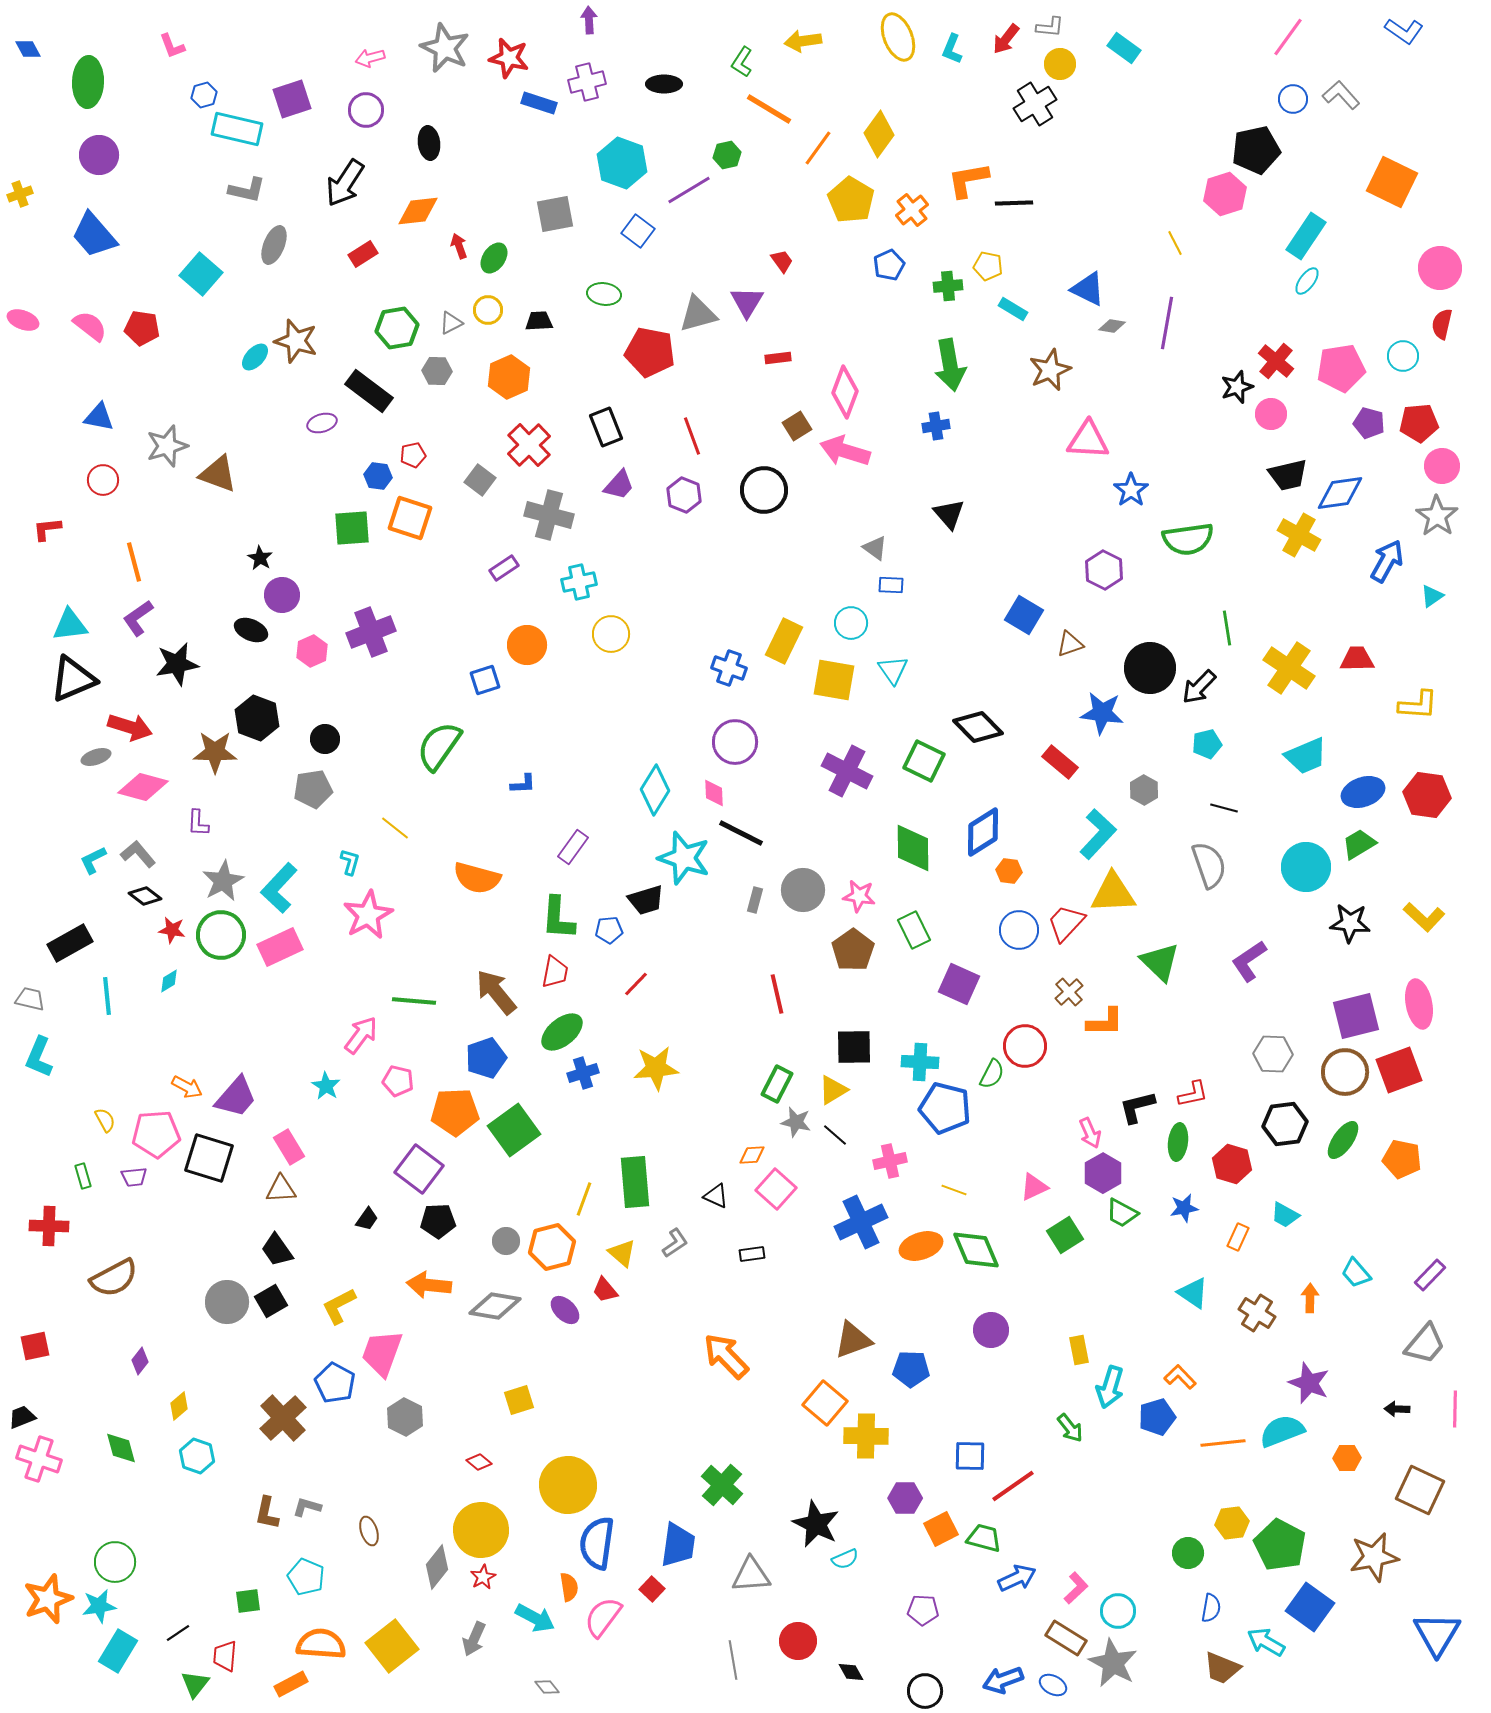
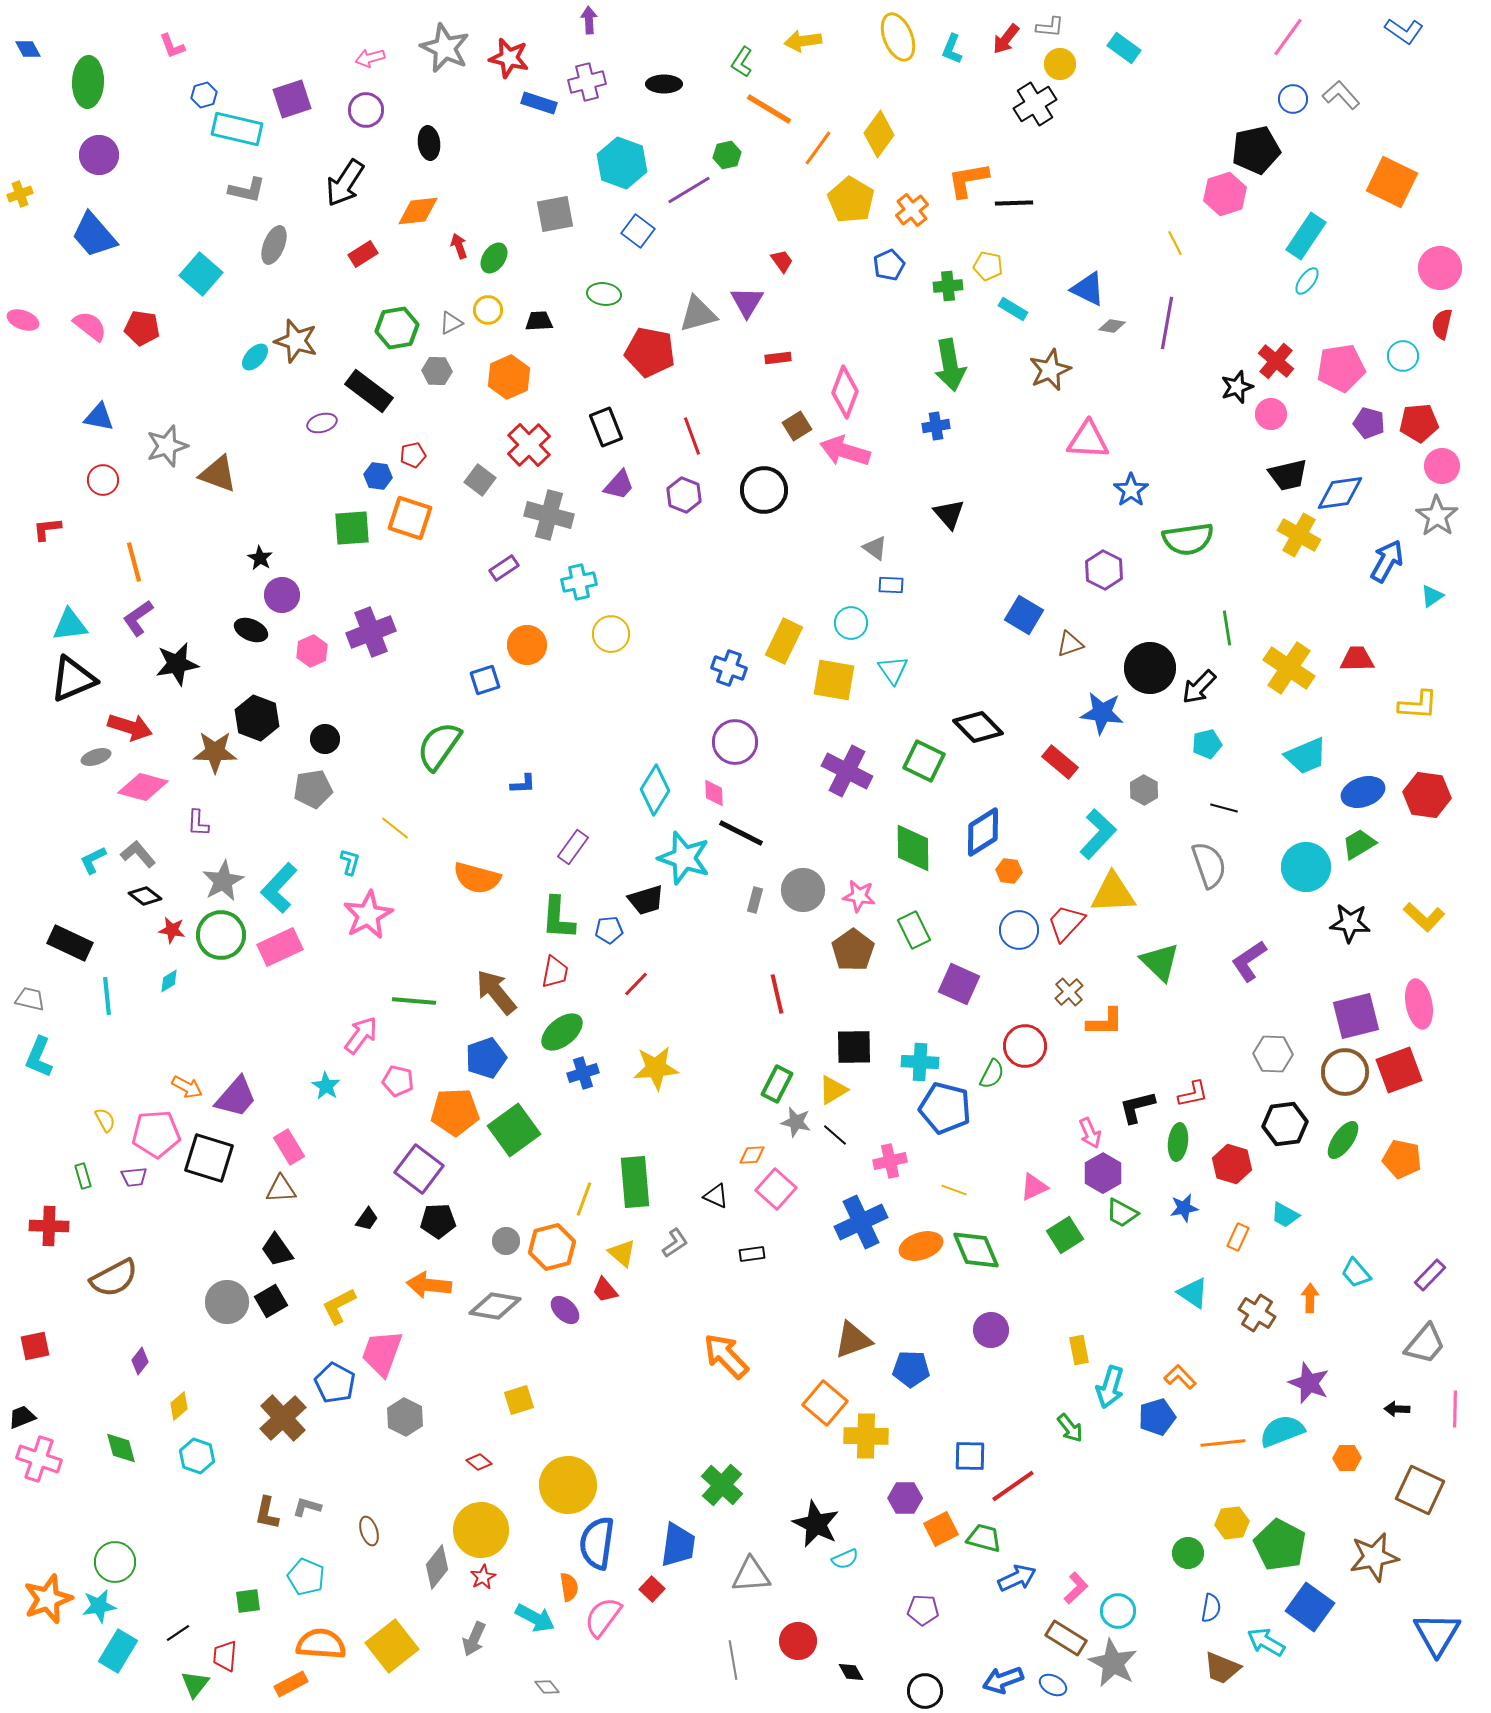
black rectangle at (70, 943): rotated 54 degrees clockwise
